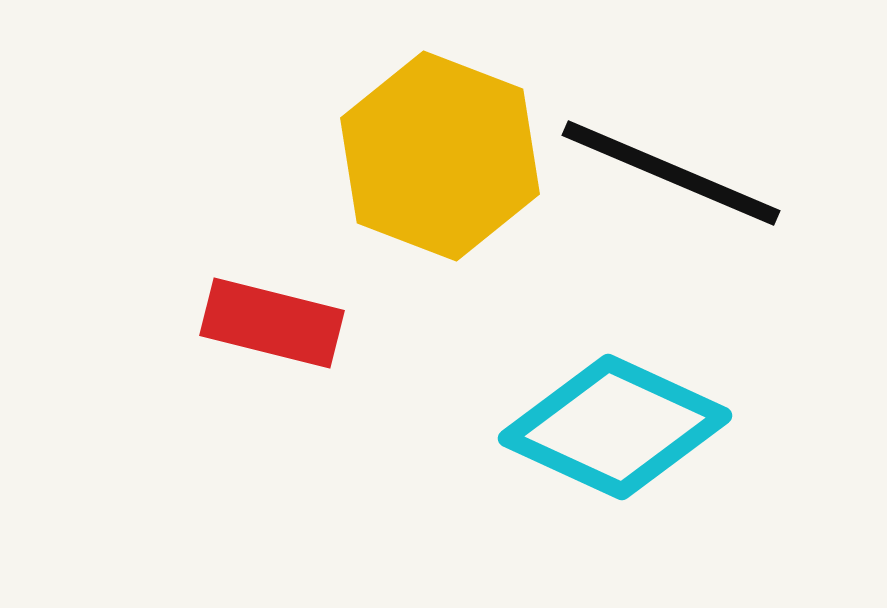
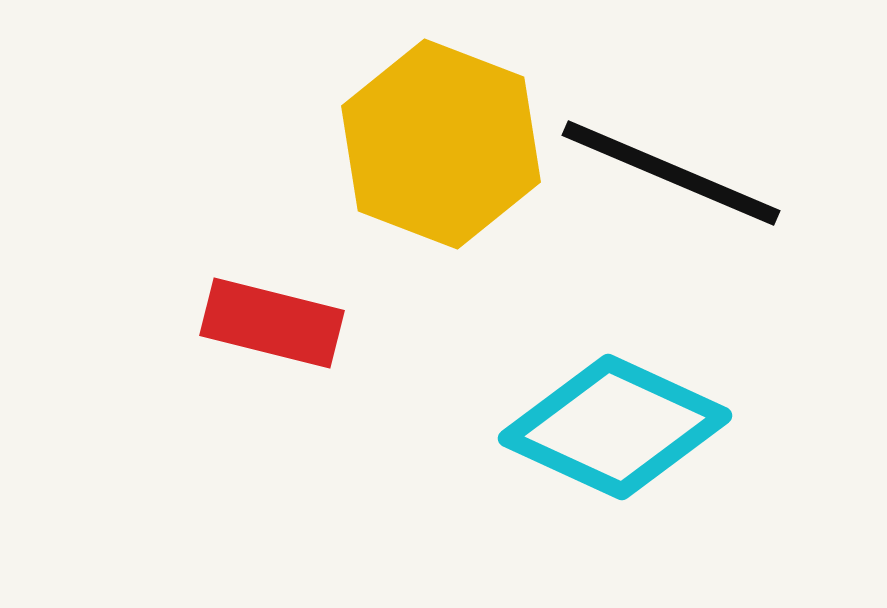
yellow hexagon: moved 1 px right, 12 px up
